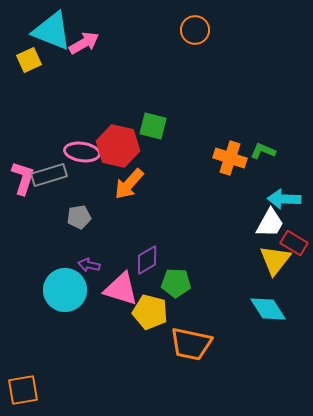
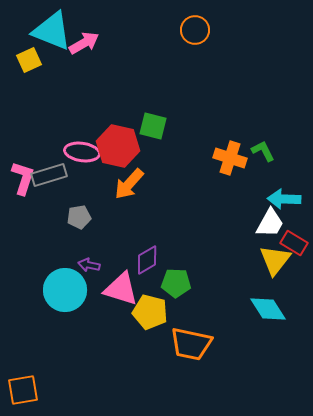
green L-shape: rotated 40 degrees clockwise
